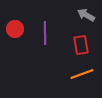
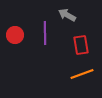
gray arrow: moved 19 px left
red circle: moved 6 px down
